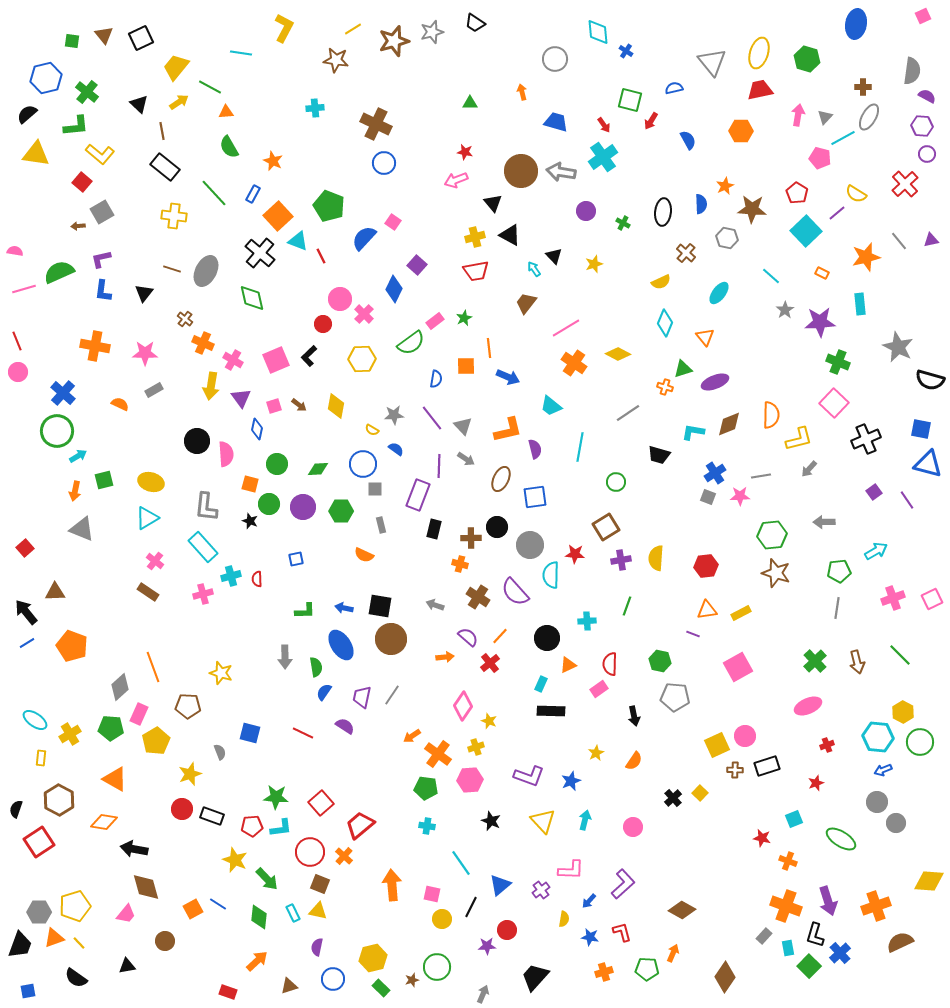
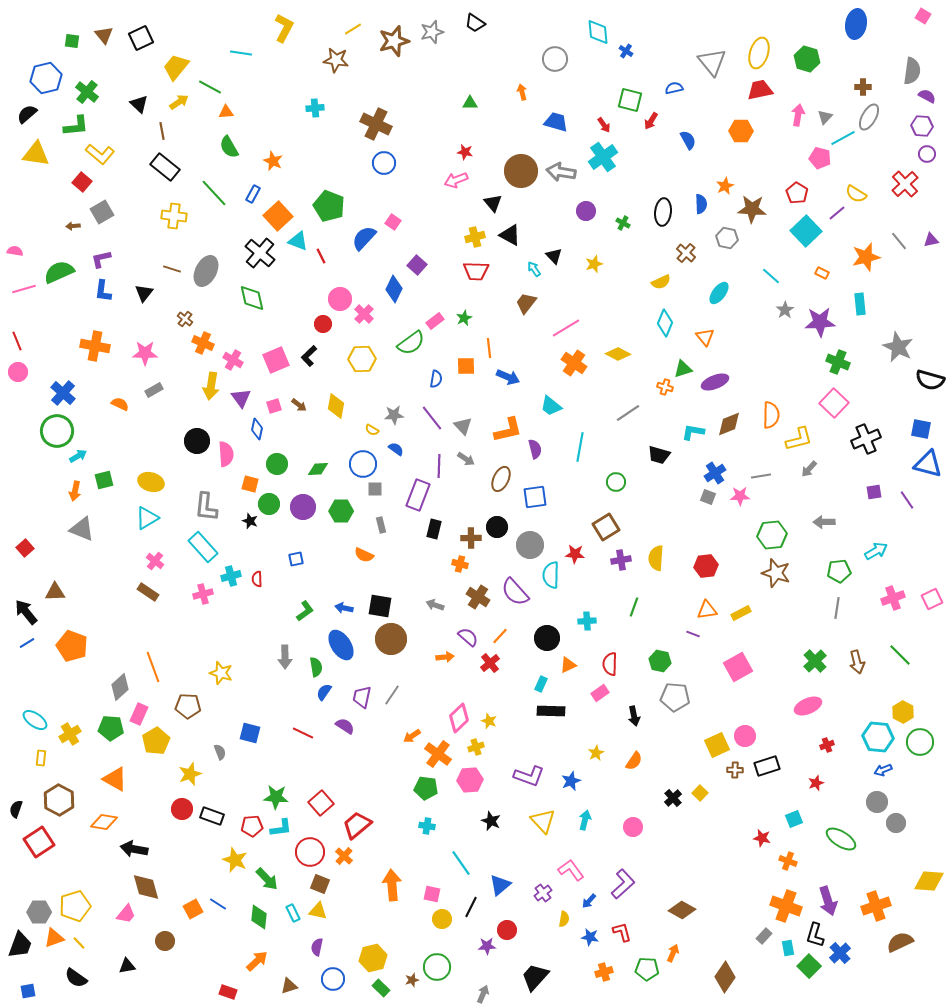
pink square at (923, 16): rotated 35 degrees counterclockwise
brown arrow at (78, 226): moved 5 px left
red trapezoid at (476, 271): rotated 12 degrees clockwise
purple square at (874, 492): rotated 28 degrees clockwise
green line at (627, 606): moved 7 px right, 1 px down
green L-shape at (305, 611): rotated 35 degrees counterclockwise
pink rectangle at (599, 689): moved 1 px right, 4 px down
pink diamond at (463, 706): moved 4 px left, 12 px down; rotated 12 degrees clockwise
red trapezoid at (360, 825): moved 3 px left
pink L-shape at (571, 870): rotated 128 degrees counterclockwise
purple cross at (541, 890): moved 2 px right, 3 px down
